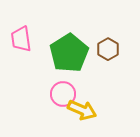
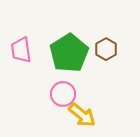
pink trapezoid: moved 11 px down
brown hexagon: moved 2 px left
yellow arrow: moved 5 px down; rotated 16 degrees clockwise
